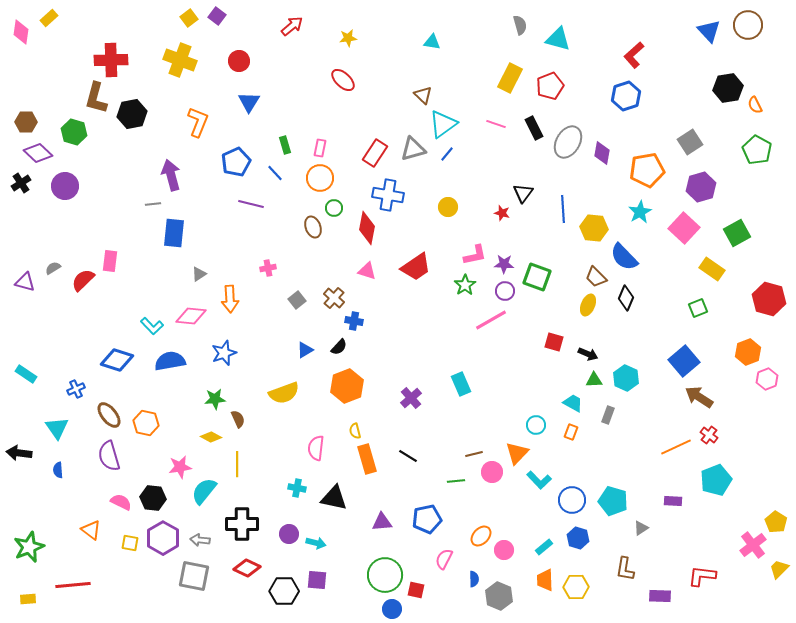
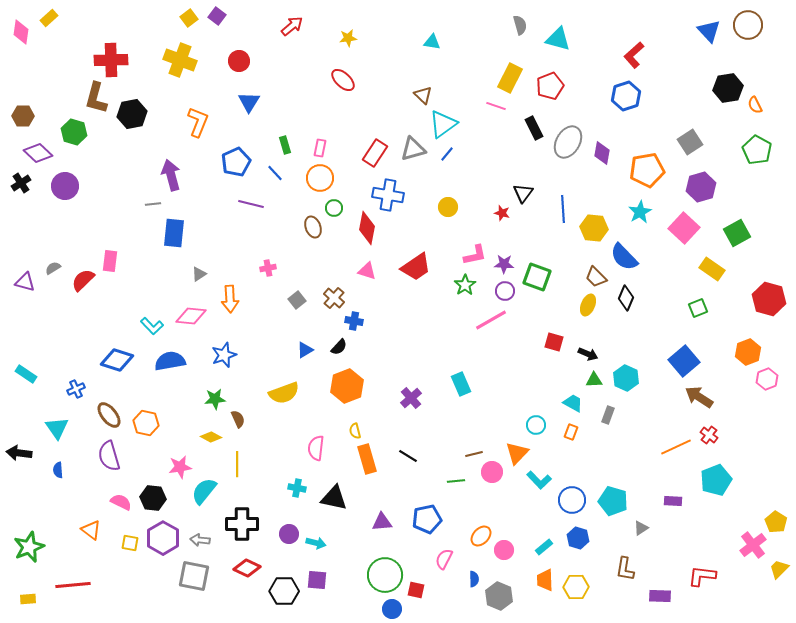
brown hexagon at (26, 122): moved 3 px left, 6 px up
pink line at (496, 124): moved 18 px up
blue star at (224, 353): moved 2 px down
